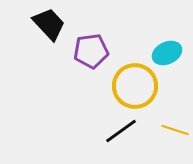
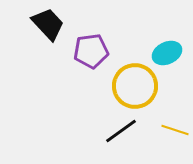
black trapezoid: moved 1 px left
